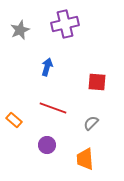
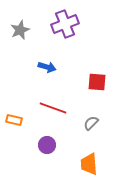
purple cross: rotated 8 degrees counterclockwise
blue arrow: rotated 90 degrees clockwise
orange rectangle: rotated 28 degrees counterclockwise
orange trapezoid: moved 4 px right, 5 px down
